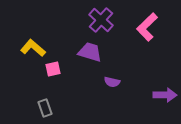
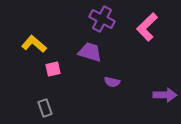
purple cross: moved 1 px right, 1 px up; rotated 15 degrees counterclockwise
yellow L-shape: moved 1 px right, 4 px up
